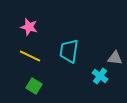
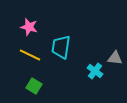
cyan trapezoid: moved 8 px left, 4 px up
yellow line: moved 1 px up
cyan cross: moved 5 px left, 5 px up
